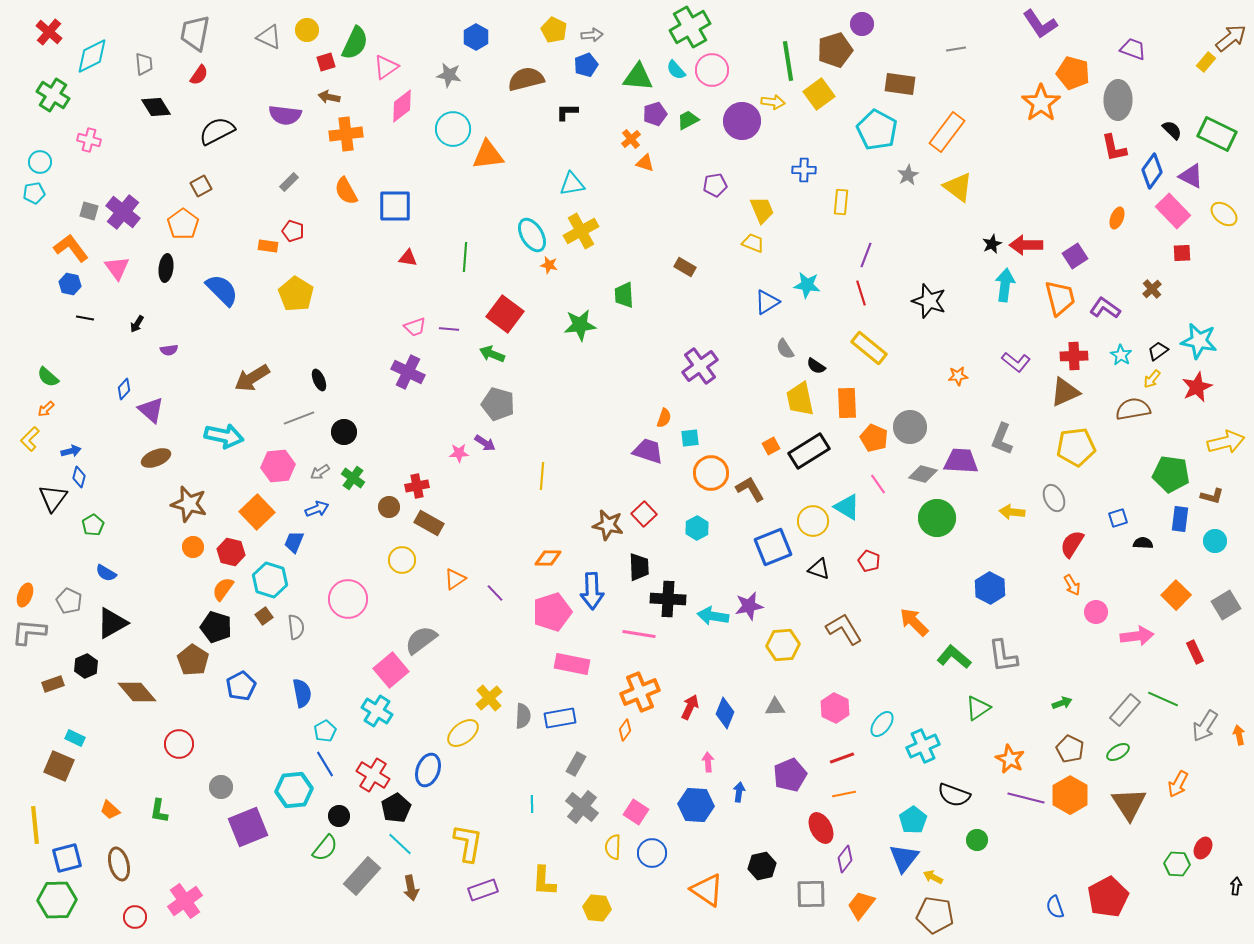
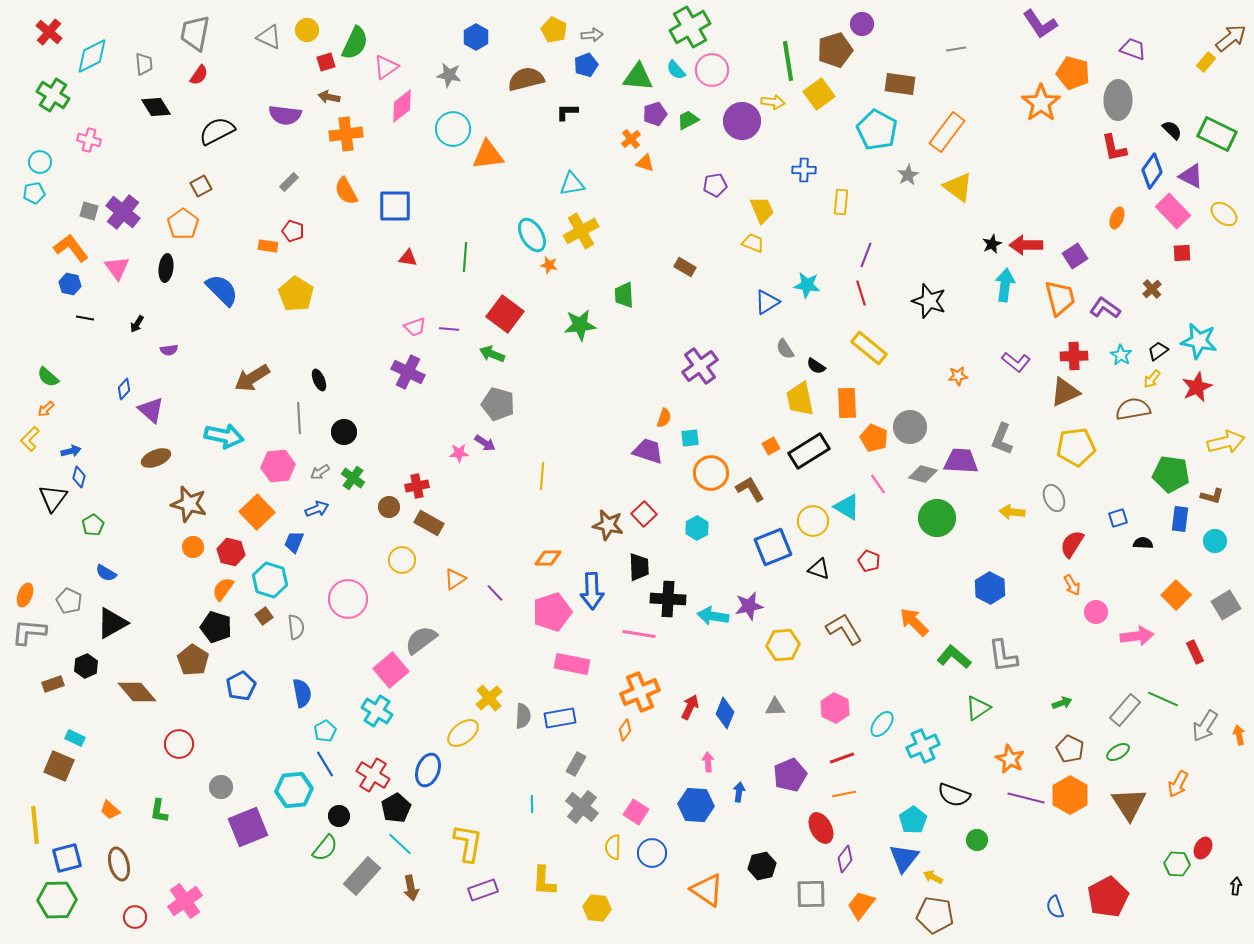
gray line at (299, 418): rotated 72 degrees counterclockwise
